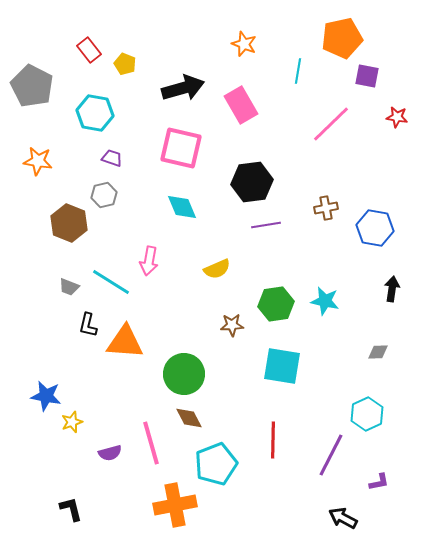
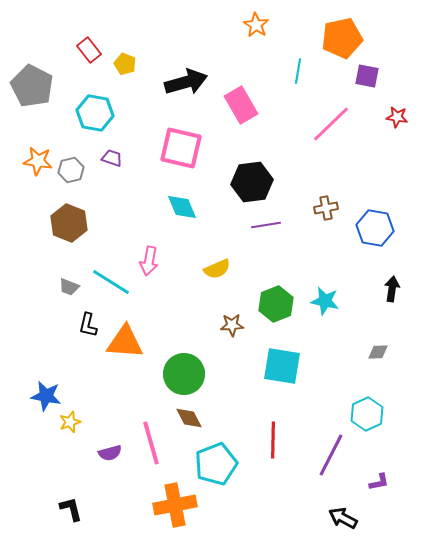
orange star at (244, 44): moved 12 px right, 19 px up; rotated 10 degrees clockwise
black arrow at (183, 88): moved 3 px right, 6 px up
gray hexagon at (104, 195): moved 33 px left, 25 px up
green hexagon at (276, 304): rotated 12 degrees counterclockwise
yellow star at (72, 422): moved 2 px left
